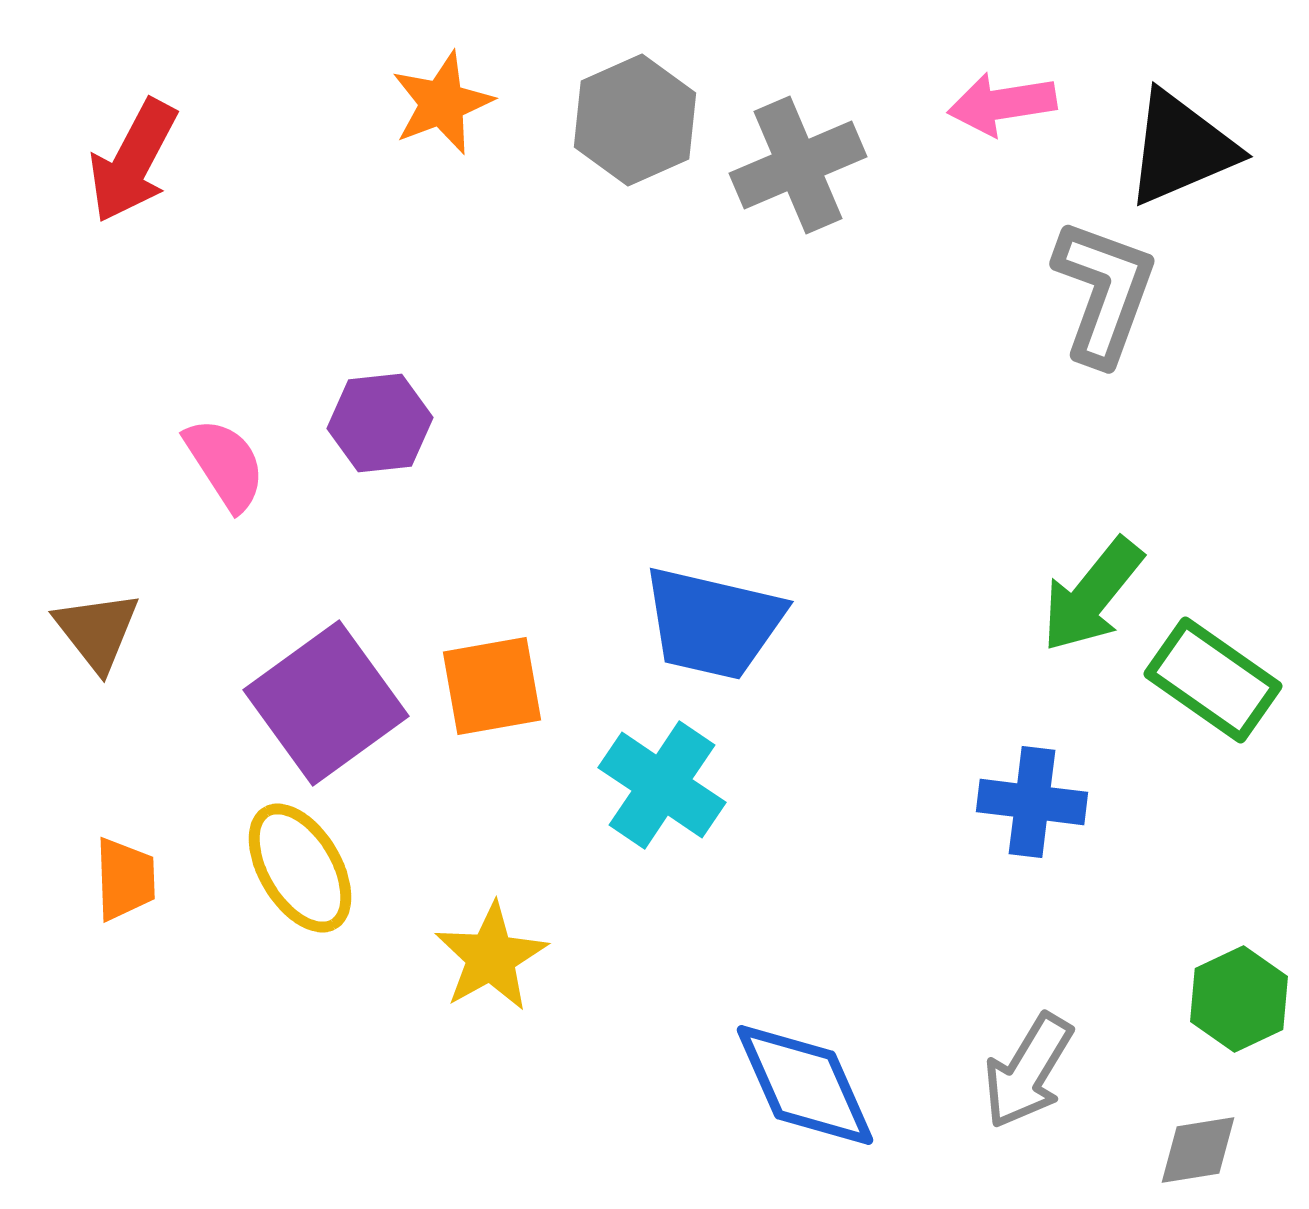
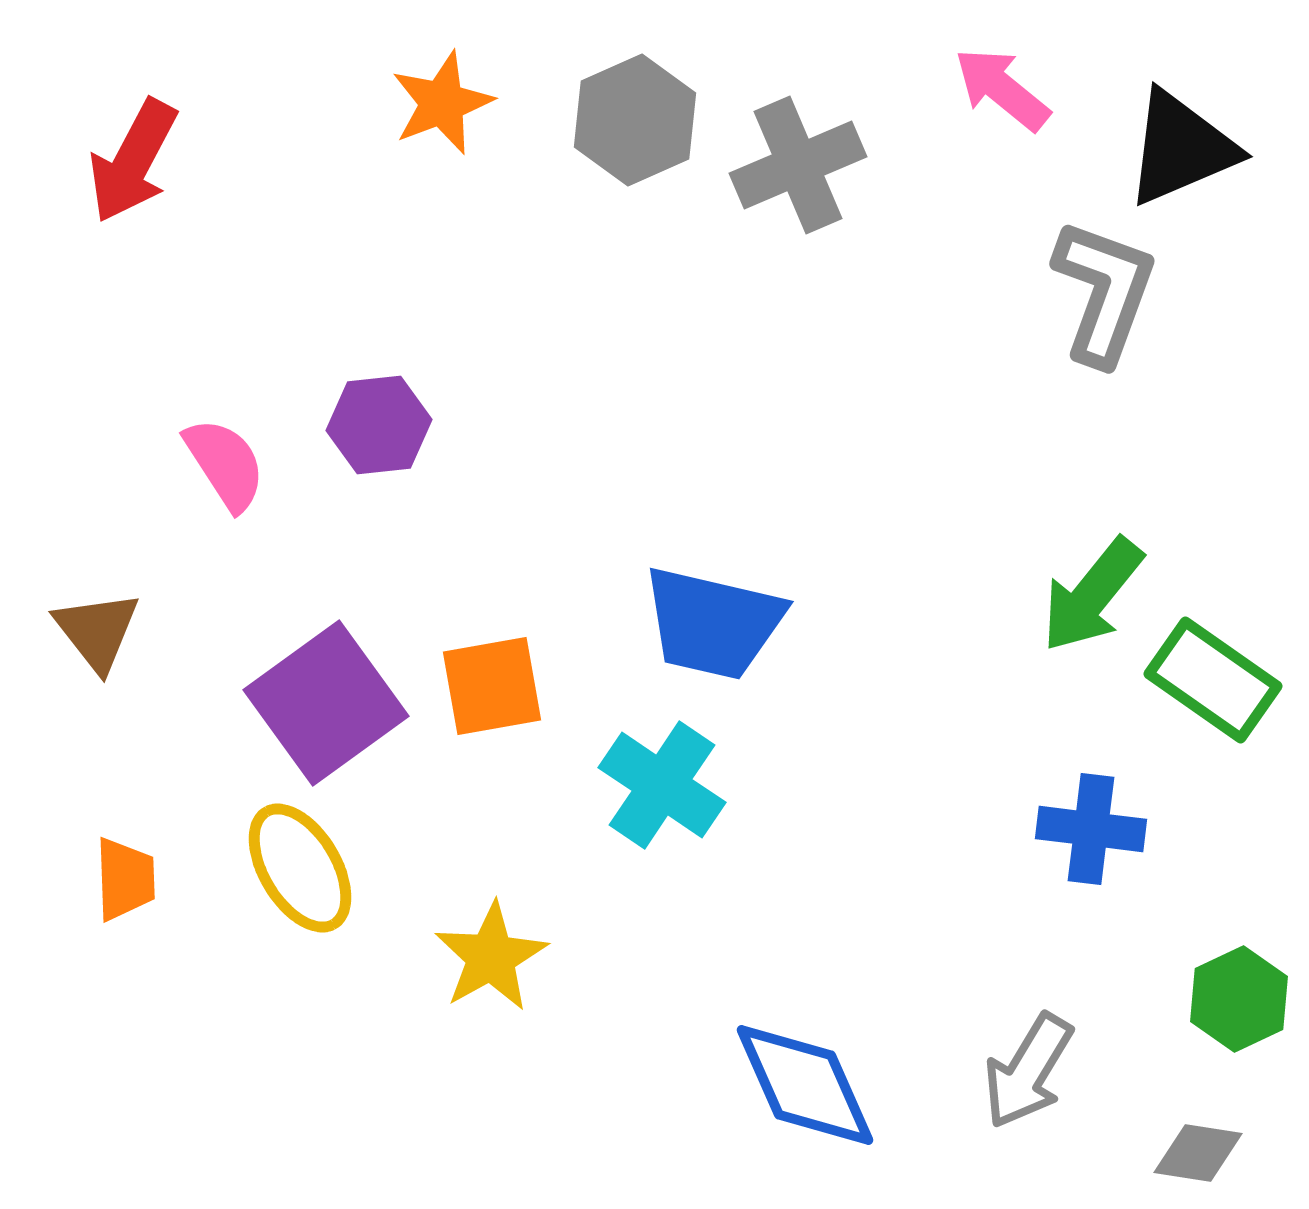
pink arrow: moved 15 px up; rotated 48 degrees clockwise
purple hexagon: moved 1 px left, 2 px down
blue cross: moved 59 px right, 27 px down
gray diamond: moved 3 px down; rotated 18 degrees clockwise
